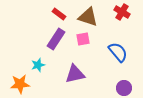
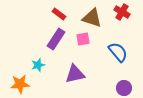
brown triangle: moved 4 px right, 1 px down
